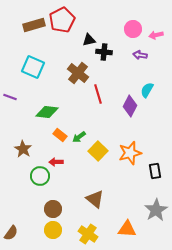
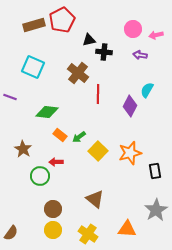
red line: rotated 18 degrees clockwise
